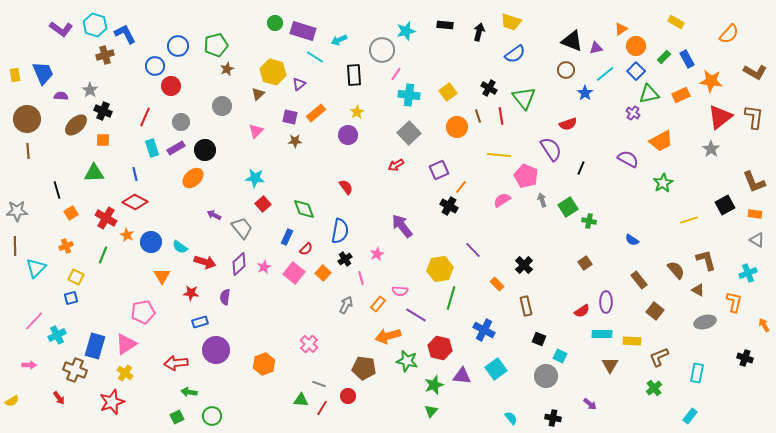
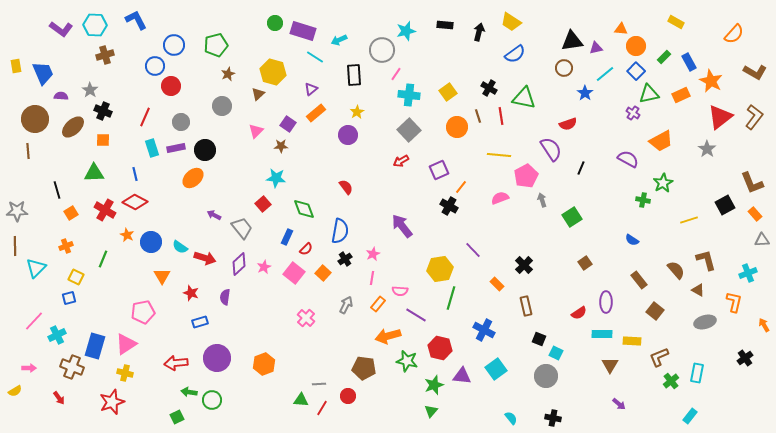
yellow trapezoid at (511, 22): rotated 15 degrees clockwise
cyan hexagon at (95, 25): rotated 15 degrees counterclockwise
orange triangle at (621, 29): rotated 40 degrees clockwise
blue L-shape at (125, 34): moved 11 px right, 14 px up
orange semicircle at (729, 34): moved 5 px right
black triangle at (572, 41): rotated 30 degrees counterclockwise
blue circle at (178, 46): moved 4 px left, 1 px up
blue rectangle at (687, 59): moved 2 px right, 3 px down
brown star at (227, 69): moved 1 px right, 5 px down
brown circle at (566, 70): moved 2 px left, 2 px up
yellow rectangle at (15, 75): moved 1 px right, 9 px up
orange star at (711, 81): rotated 20 degrees clockwise
purple triangle at (299, 84): moved 12 px right, 5 px down
green triangle at (524, 98): rotated 40 degrees counterclockwise
purple square at (290, 117): moved 2 px left, 7 px down; rotated 21 degrees clockwise
brown L-shape at (754, 117): rotated 30 degrees clockwise
brown circle at (27, 119): moved 8 px right
brown ellipse at (76, 125): moved 3 px left, 2 px down
gray square at (409, 133): moved 3 px up
brown star at (295, 141): moved 14 px left, 5 px down
purple rectangle at (176, 148): rotated 18 degrees clockwise
gray star at (711, 149): moved 4 px left
red arrow at (396, 165): moved 5 px right, 4 px up
pink pentagon at (526, 176): rotated 20 degrees clockwise
cyan star at (255, 178): moved 21 px right
brown L-shape at (754, 182): moved 2 px left, 1 px down
pink semicircle at (502, 200): moved 2 px left, 2 px up; rotated 12 degrees clockwise
green square at (568, 207): moved 4 px right, 10 px down
orange rectangle at (755, 214): rotated 40 degrees clockwise
red cross at (106, 218): moved 1 px left, 8 px up
green cross at (589, 221): moved 54 px right, 21 px up
gray triangle at (757, 240): moved 5 px right; rotated 35 degrees counterclockwise
pink star at (377, 254): moved 4 px left
green line at (103, 255): moved 4 px down
red arrow at (205, 262): moved 4 px up
pink line at (361, 278): moved 11 px right; rotated 24 degrees clockwise
red star at (191, 293): rotated 14 degrees clockwise
blue square at (71, 298): moved 2 px left
red semicircle at (582, 311): moved 3 px left, 2 px down
pink cross at (309, 344): moved 3 px left, 26 px up
purple circle at (216, 350): moved 1 px right, 8 px down
cyan square at (560, 356): moved 4 px left, 3 px up
black cross at (745, 358): rotated 35 degrees clockwise
pink arrow at (29, 365): moved 3 px down
brown cross at (75, 370): moved 3 px left, 3 px up
yellow cross at (125, 373): rotated 21 degrees counterclockwise
gray line at (319, 384): rotated 24 degrees counterclockwise
green cross at (654, 388): moved 17 px right, 7 px up
yellow semicircle at (12, 401): moved 3 px right, 10 px up
purple arrow at (590, 404): moved 29 px right
green circle at (212, 416): moved 16 px up
